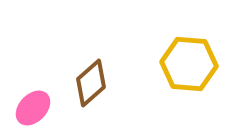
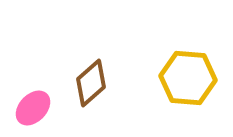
yellow hexagon: moved 1 px left, 14 px down
